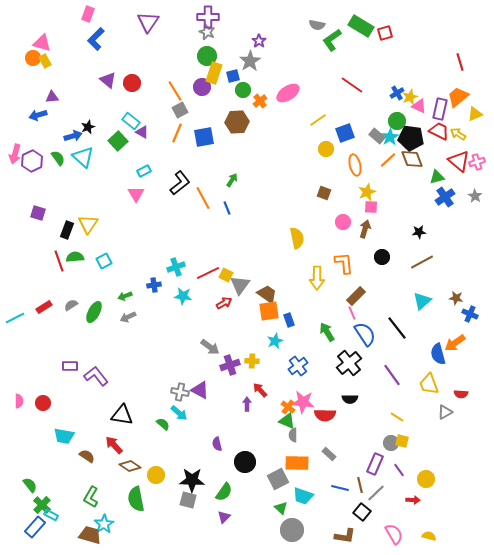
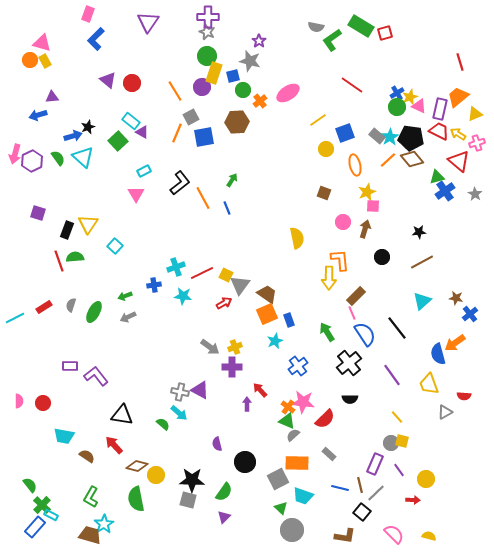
gray semicircle at (317, 25): moved 1 px left, 2 px down
orange circle at (33, 58): moved 3 px left, 2 px down
gray star at (250, 61): rotated 25 degrees counterclockwise
gray square at (180, 110): moved 11 px right, 7 px down
green circle at (397, 121): moved 14 px up
brown diamond at (412, 159): rotated 20 degrees counterclockwise
pink cross at (477, 162): moved 19 px up
gray star at (475, 196): moved 2 px up
blue cross at (445, 197): moved 6 px up
pink square at (371, 207): moved 2 px right, 1 px up
cyan square at (104, 261): moved 11 px right, 15 px up; rotated 21 degrees counterclockwise
orange L-shape at (344, 263): moved 4 px left, 3 px up
red line at (208, 273): moved 6 px left
yellow arrow at (317, 278): moved 12 px right
gray semicircle at (71, 305): rotated 40 degrees counterclockwise
orange square at (269, 311): moved 2 px left, 3 px down; rotated 15 degrees counterclockwise
blue cross at (470, 314): rotated 28 degrees clockwise
yellow cross at (252, 361): moved 17 px left, 14 px up; rotated 24 degrees counterclockwise
purple cross at (230, 365): moved 2 px right, 2 px down; rotated 18 degrees clockwise
red semicircle at (461, 394): moved 3 px right, 2 px down
red semicircle at (325, 415): moved 4 px down; rotated 45 degrees counterclockwise
yellow line at (397, 417): rotated 16 degrees clockwise
gray semicircle at (293, 435): rotated 48 degrees clockwise
brown diamond at (130, 466): moved 7 px right; rotated 20 degrees counterclockwise
pink semicircle at (394, 534): rotated 15 degrees counterclockwise
